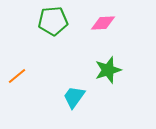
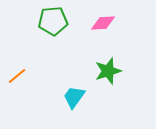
green star: moved 1 px down
